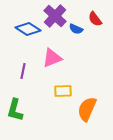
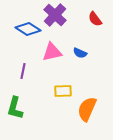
purple cross: moved 1 px up
blue semicircle: moved 4 px right, 24 px down
pink triangle: moved 6 px up; rotated 10 degrees clockwise
green L-shape: moved 2 px up
